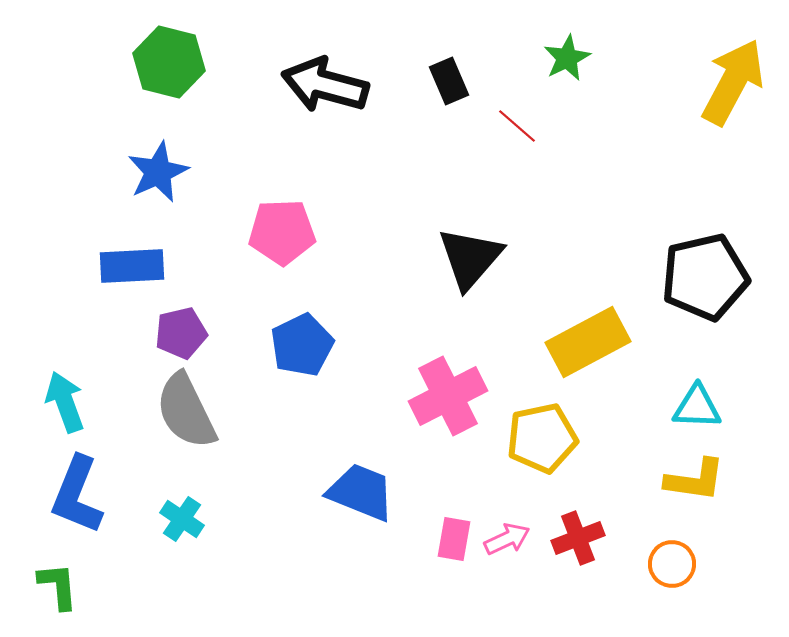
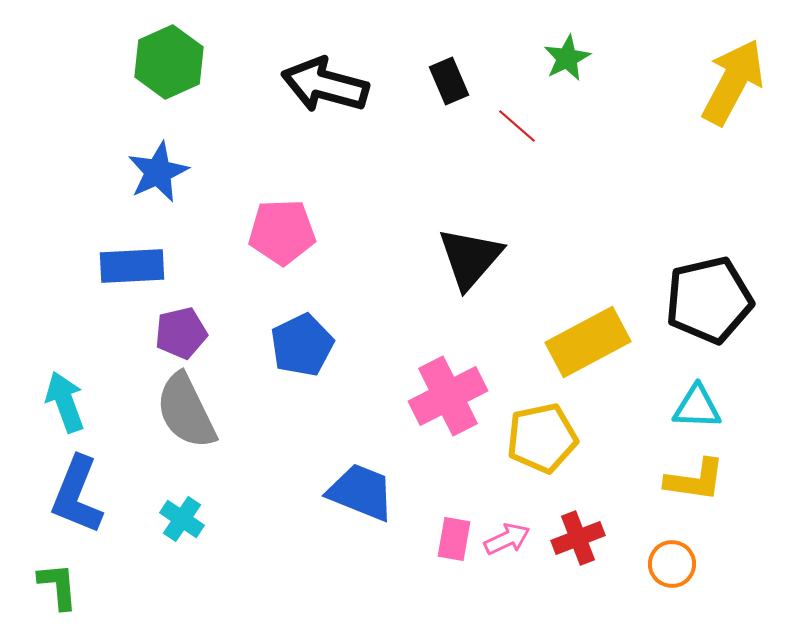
green hexagon: rotated 22 degrees clockwise
black pentagon: moved 4 px right, 23 px down
